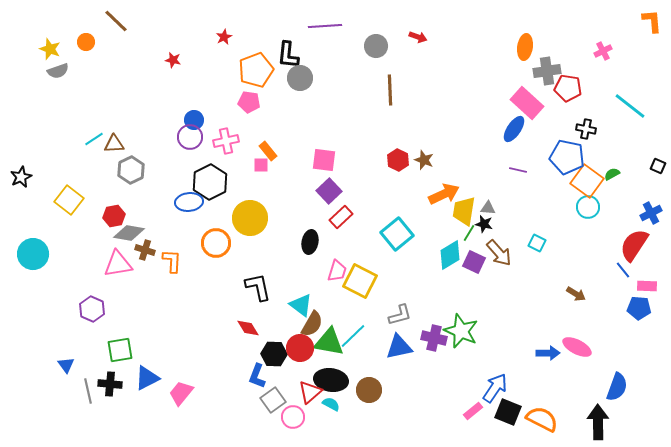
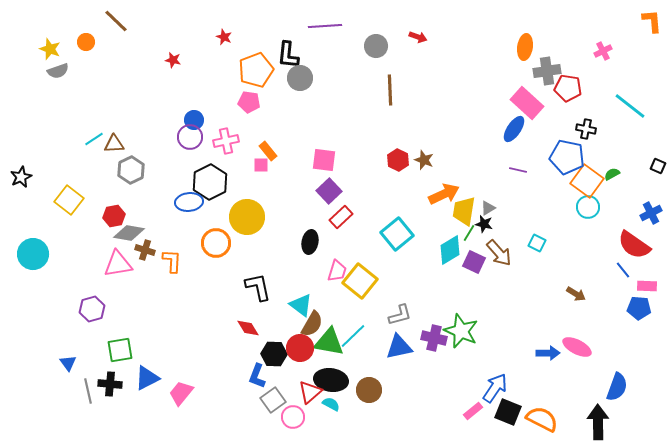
red star at (224, 37): rotated 21 degrees counterclockwise
gray triangle at (488, 208): rotated 35 degrees counterclockwise
yellow circle at (250, 218): moved 3 px left, 1 px up
red semicircle at (634, 245): rotated 88 degrees counterclockwise
cyan diamond at (450, 255): moved 5 px up
yellow square at (360, 281): rotated 12 degrees clockwise
purple hexagon at (92, 309): rotated 20 degrees clockwise
blue triangle at (66, 365): moved 2 px right, 2 px up
